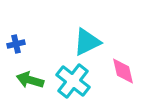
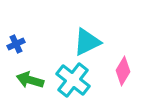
blue cross: rotated 12 degrees counterclockwise
pink diamond: rotated 44 degrees clockwise
cyan cross: moved 1 px up
